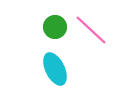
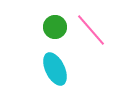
pink line: rotated 6 degrees clockwise
